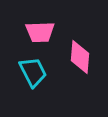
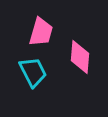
pink trapezoid: moved 1 px right; rotated 72 degrees counterclockwise
